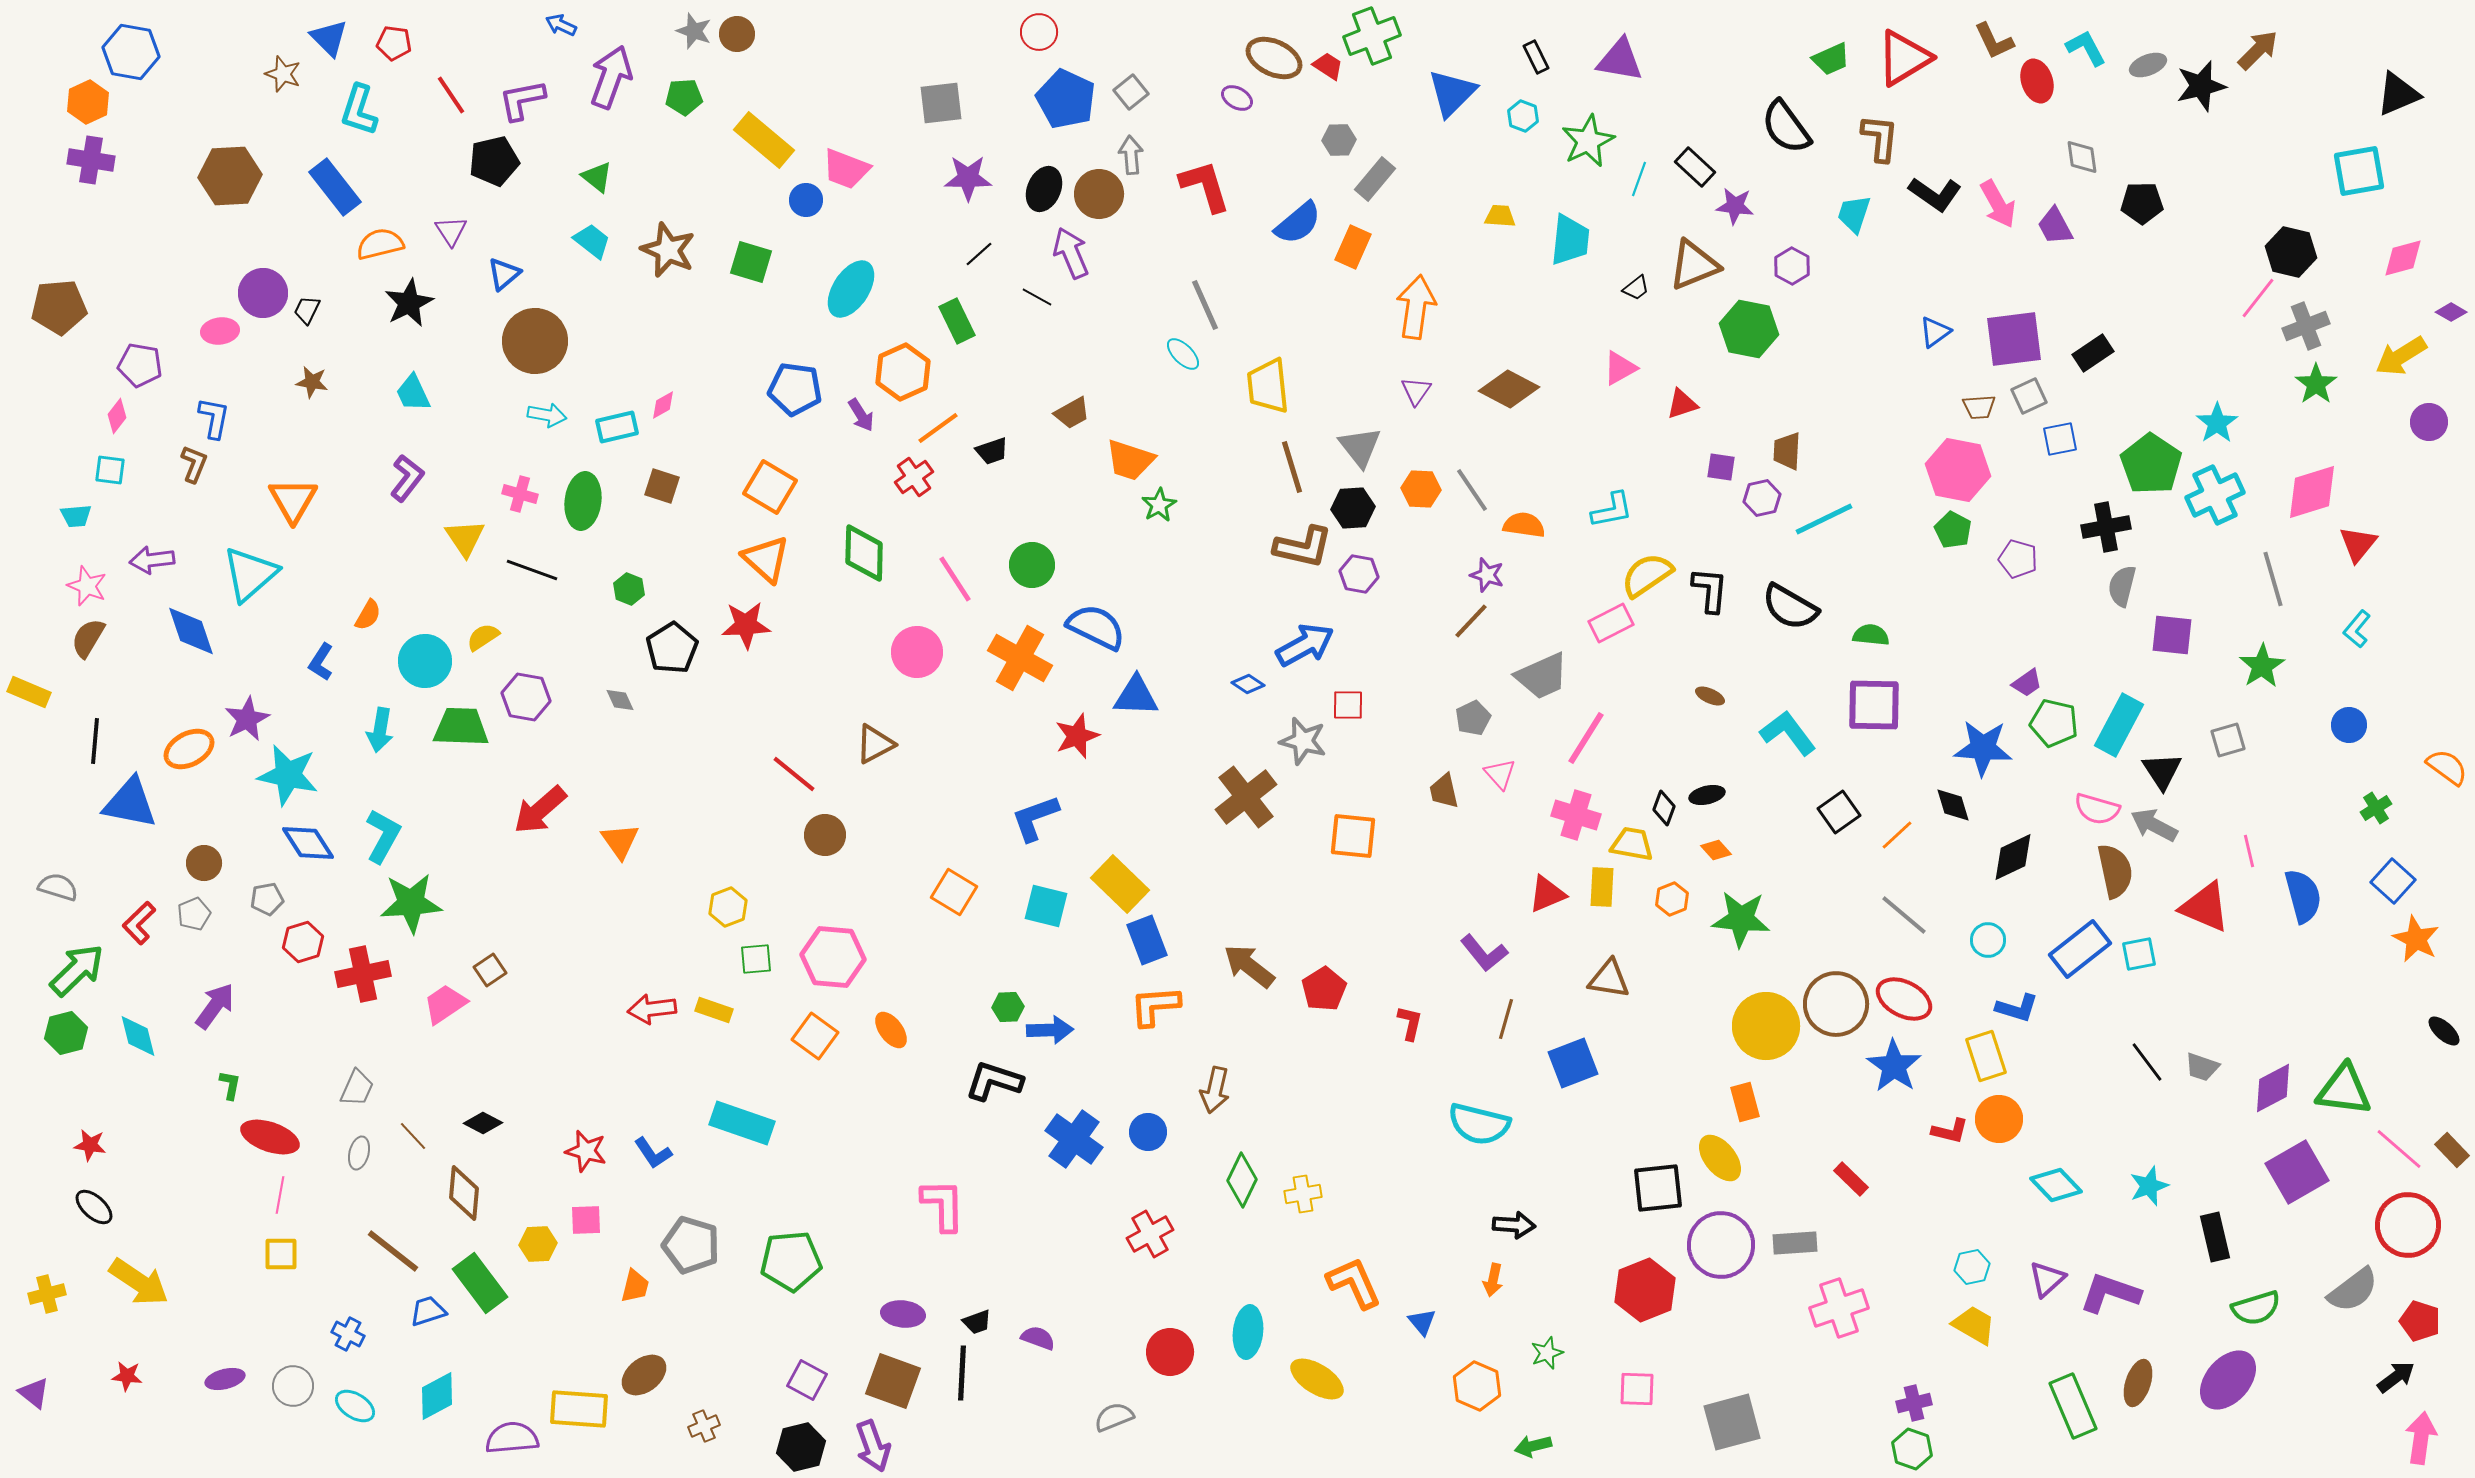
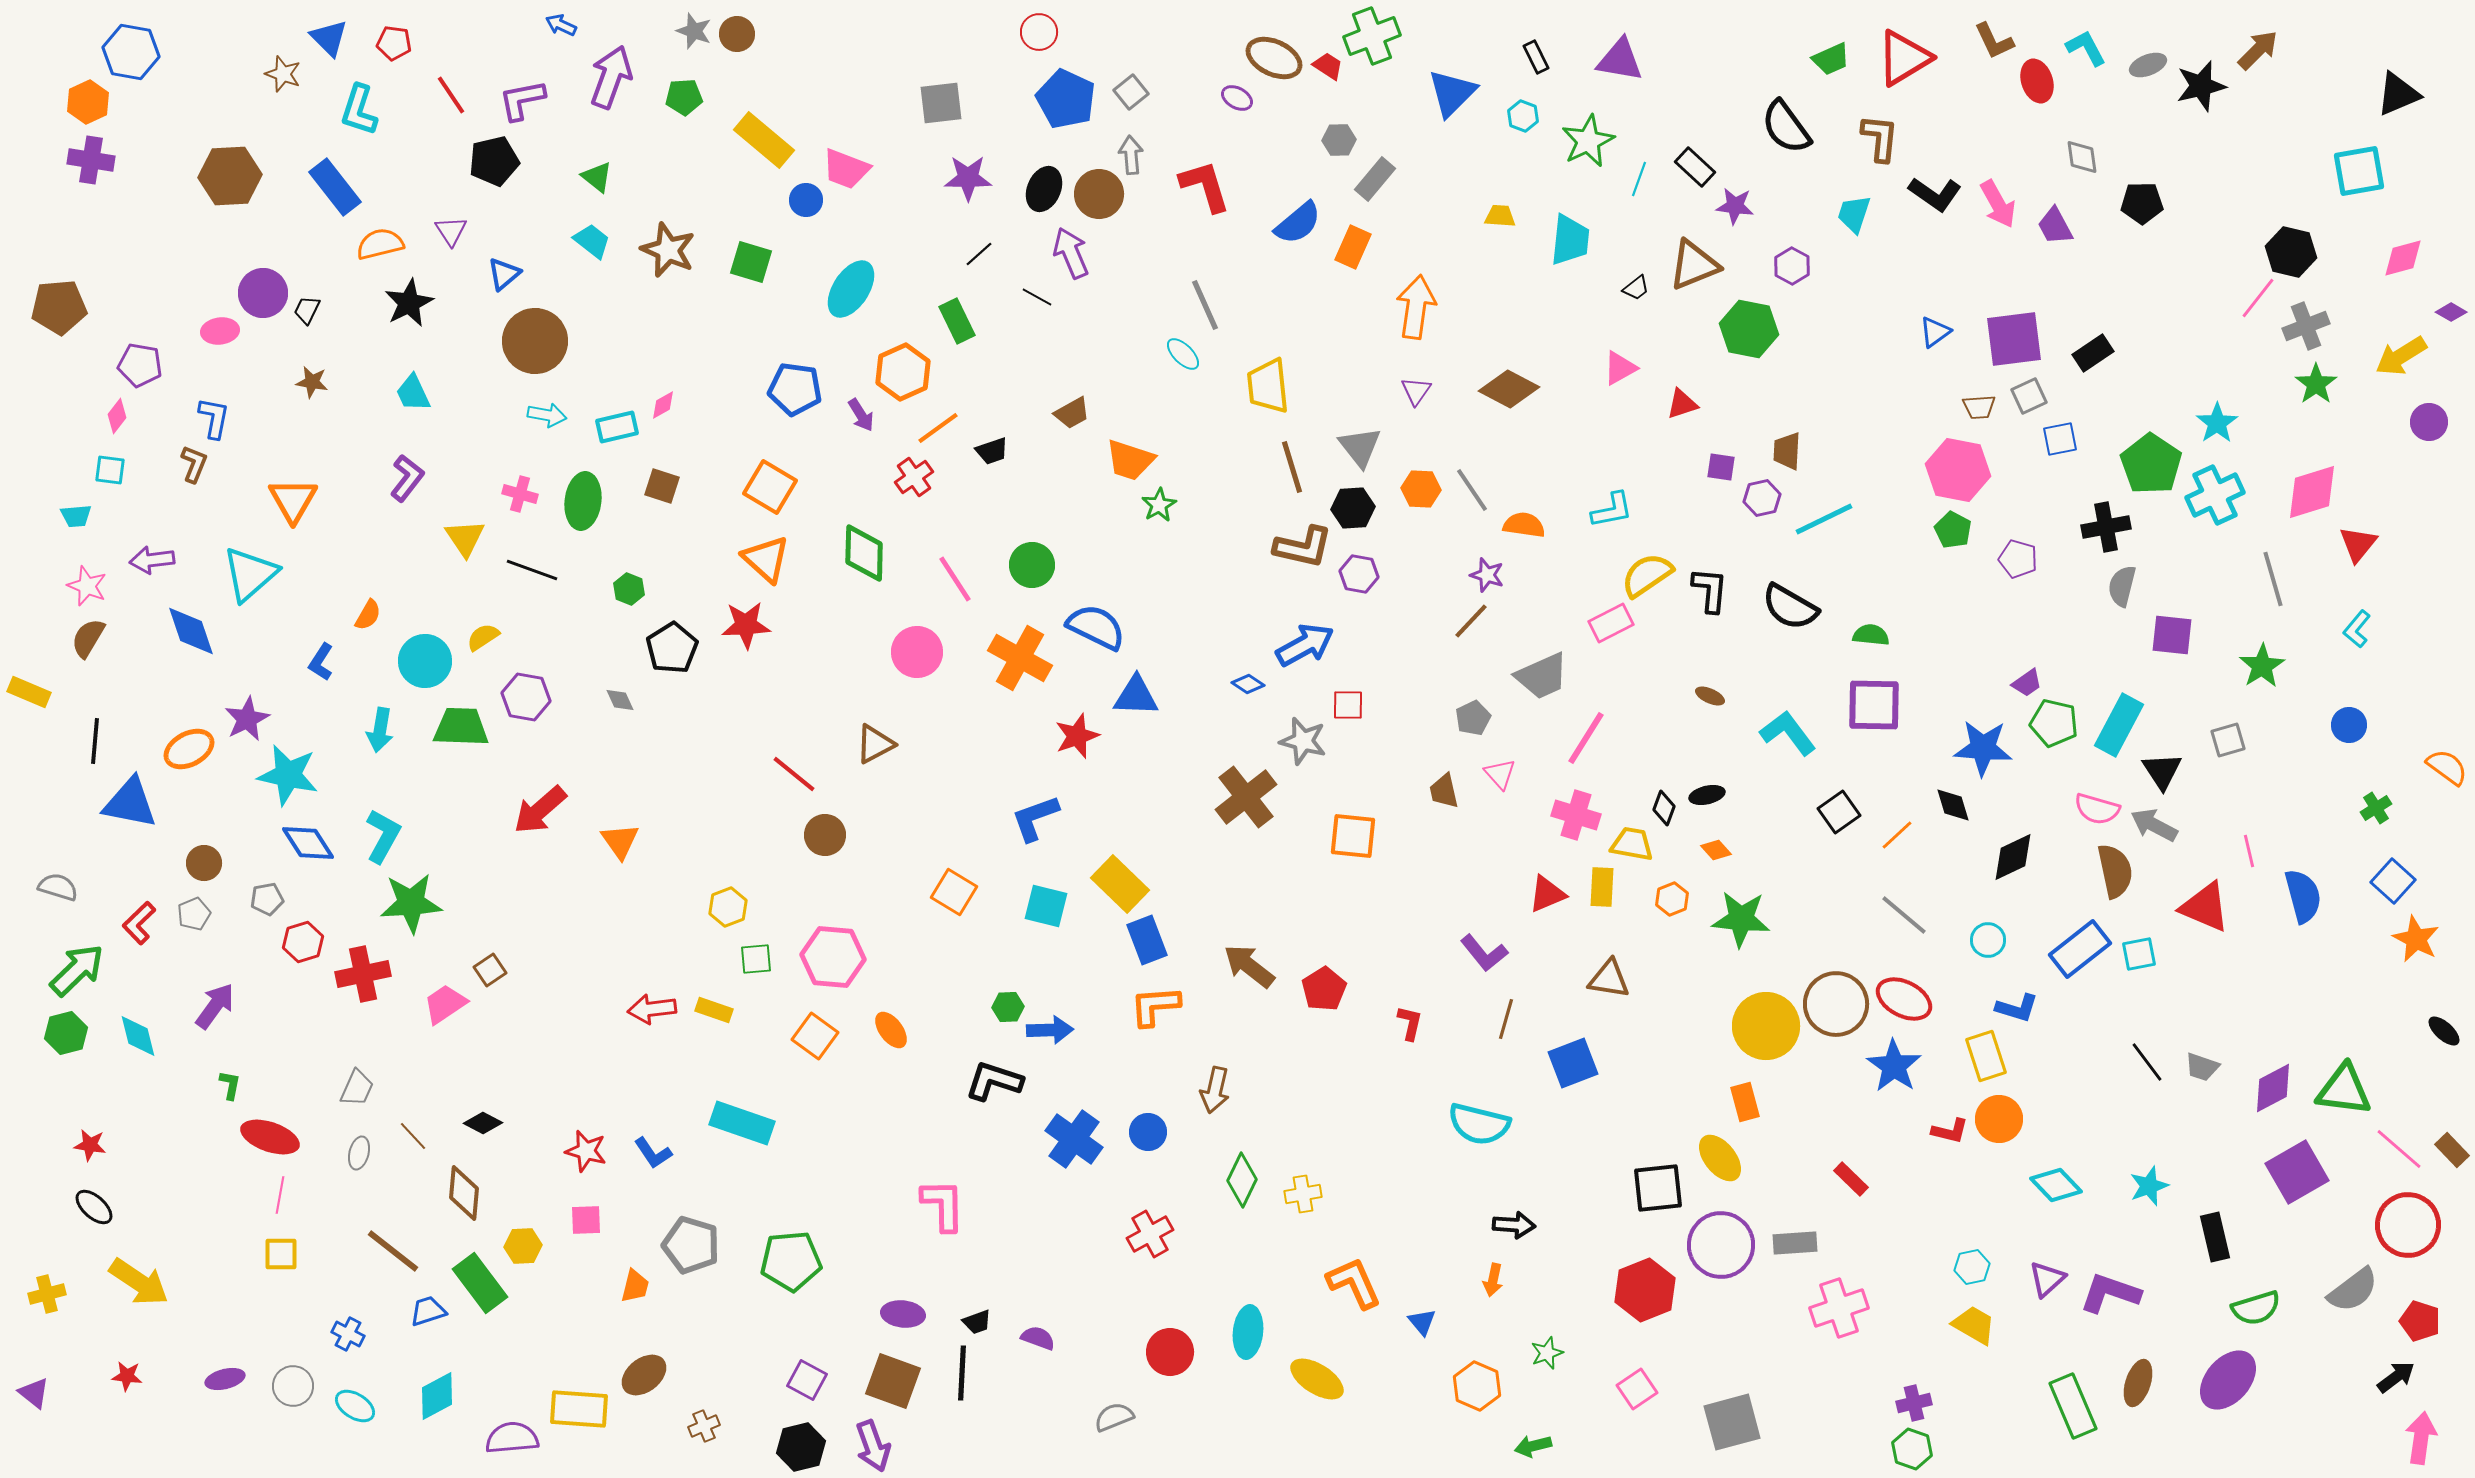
yellow hexagon at (538, 1244): moved 15 px left, 2 px down
pink square at (1637, 1389): rotated 36 degrees counterclockwise
